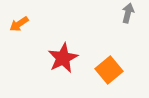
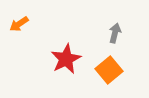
gray arrow: moved 13 px left, 20 px down
red star: moved 3 px right, 1 px down
